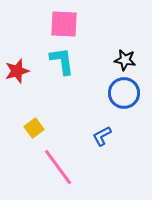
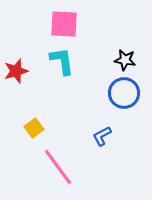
red star: moved 1 px left
